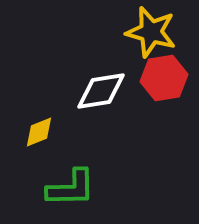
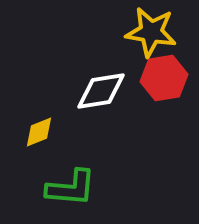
yellow star: rotated 6 degrees counterclockwise
green L-shape: rotated 6 degrees clockwise
